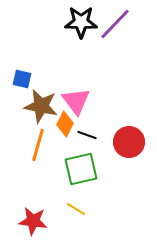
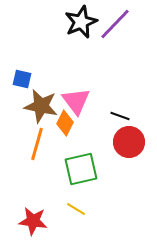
black star: rotated 24 degrees counterclockwise
orange diamond: moved 1 px up
black line: moved 33 px right, 19 px up
orange line: moved 1 px left, 1 px up
